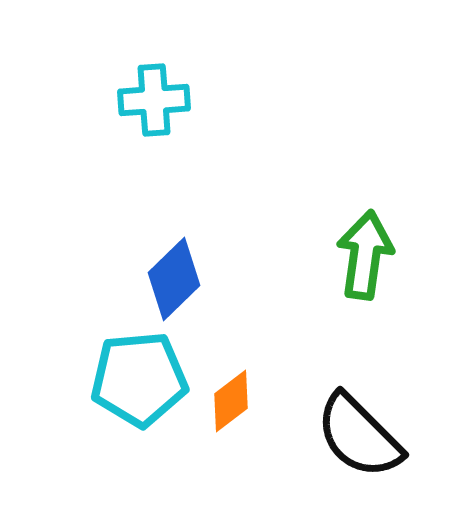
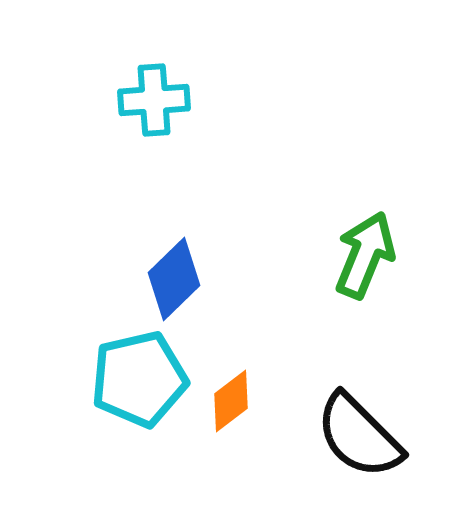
green arrow: rotated 14 degrees clockwise
cyan pentagon: rotated 8 degrees counterclockwise
